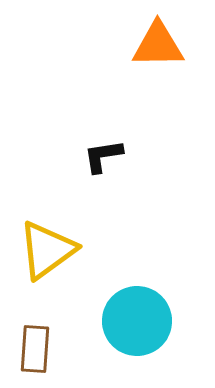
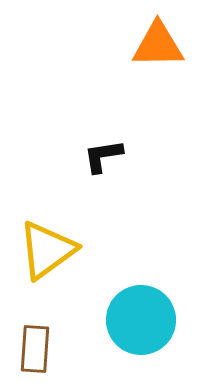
cyan circle: moved 4 px right, 1 px up
